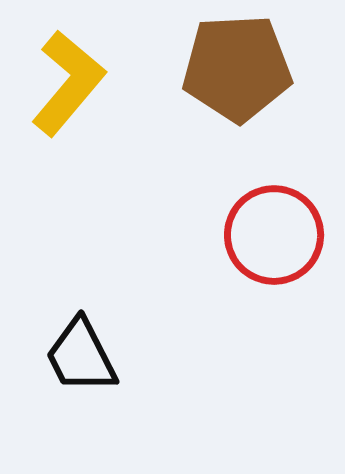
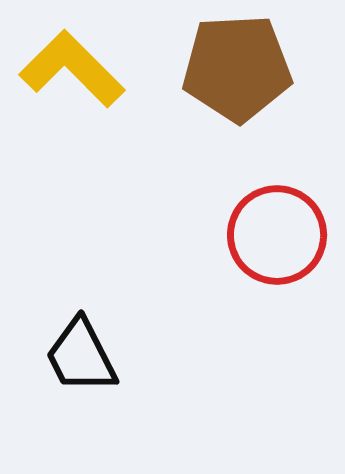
yellow L-shape: moved 4 px right, 14 px up; rotated 85 degrees counterclockwise
red circle: moved 3 px right
